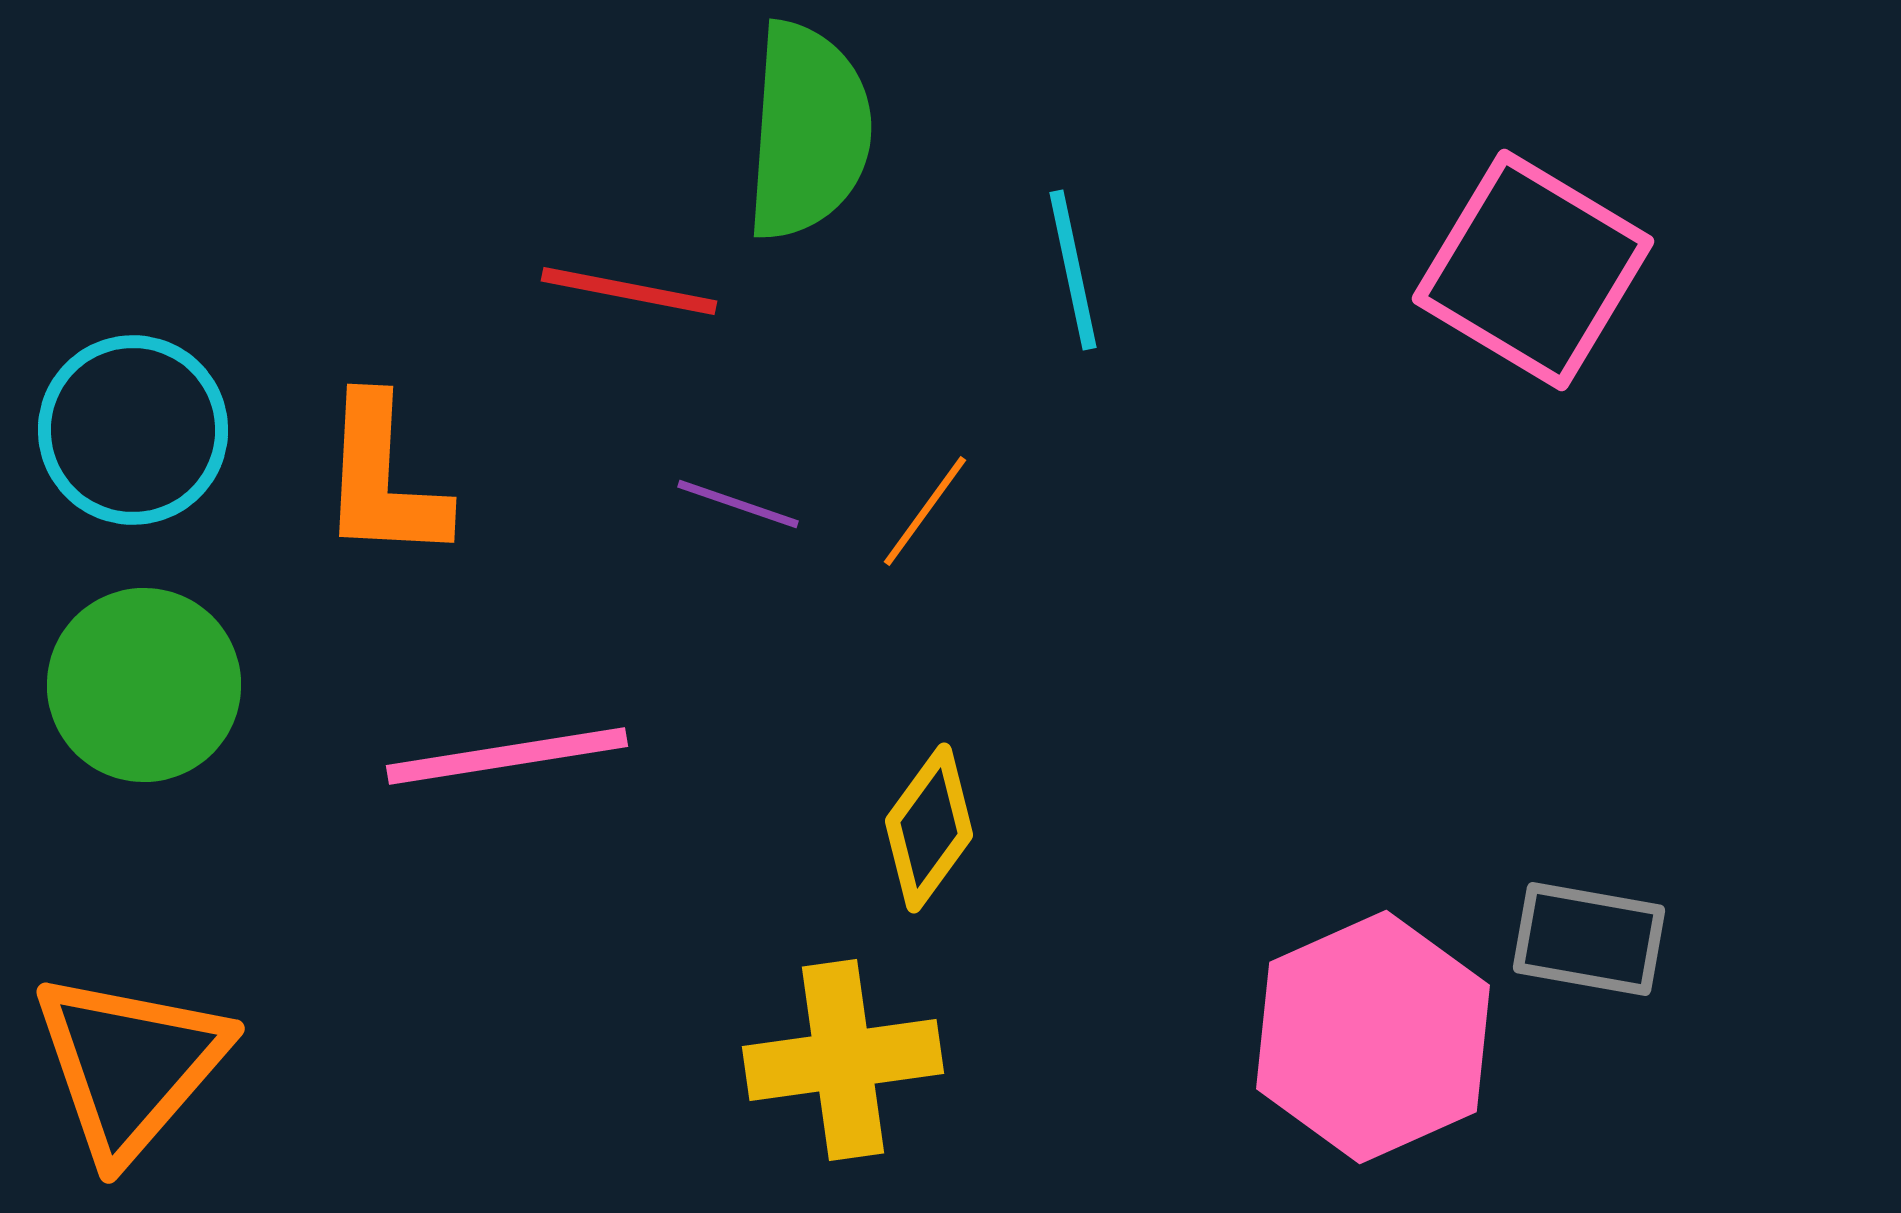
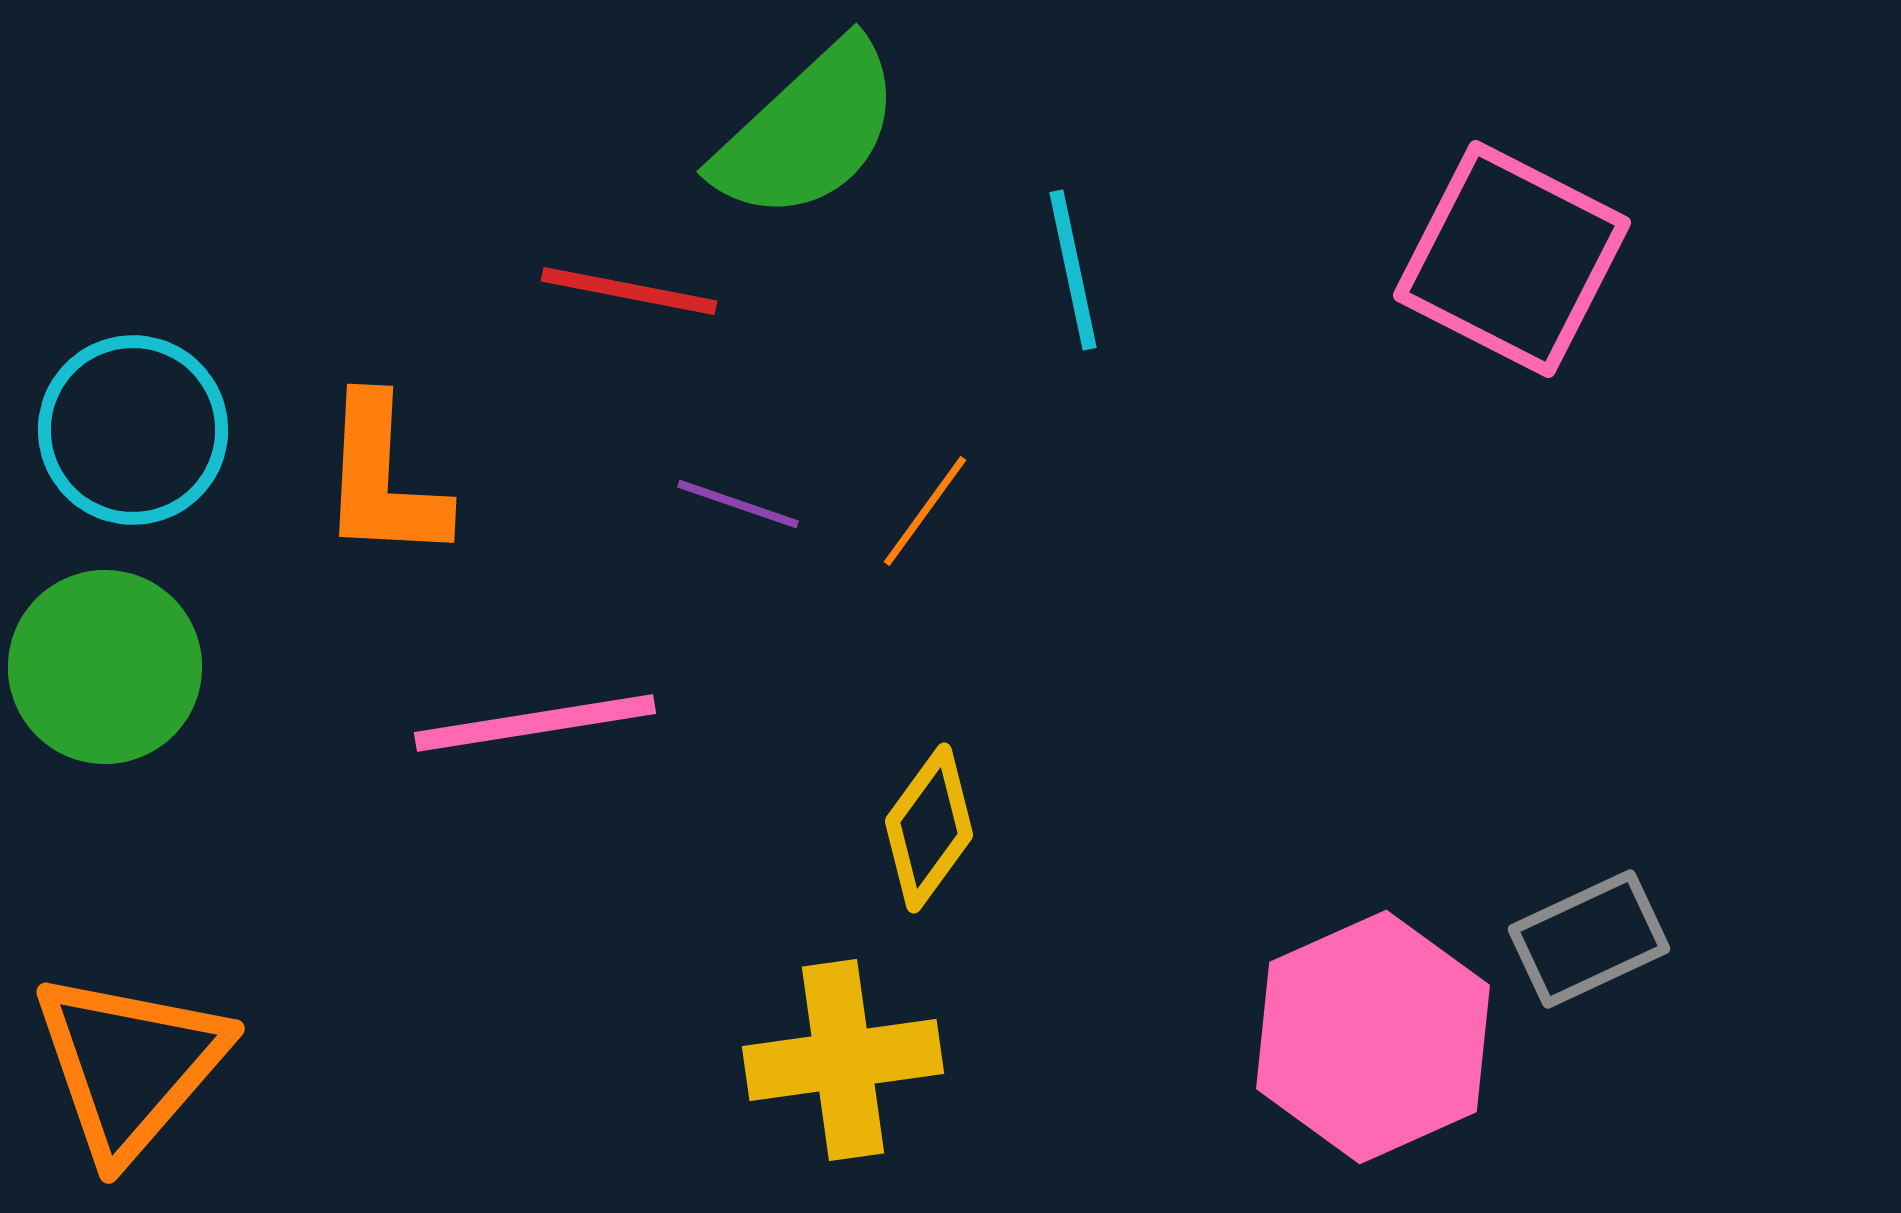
green semicircle: rotated 43 degrees clockwise
pink square: moved 21 px left, 11 px up; rotated 4 degrees counterclockwise
green circle: moved 39 px left, 18 px up
pink line: moved 28 px right, 33 px up
gray rectangle: rotated 35 degrees counterclockwise
